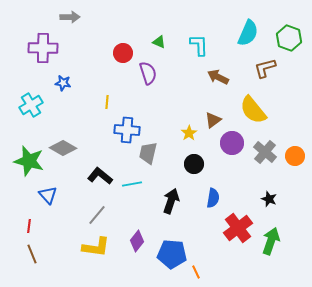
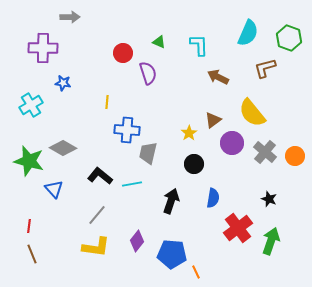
yellow semicircle: moved 1 px left, 3 px down
blue triangle: moved 6 px right, 6 px up
